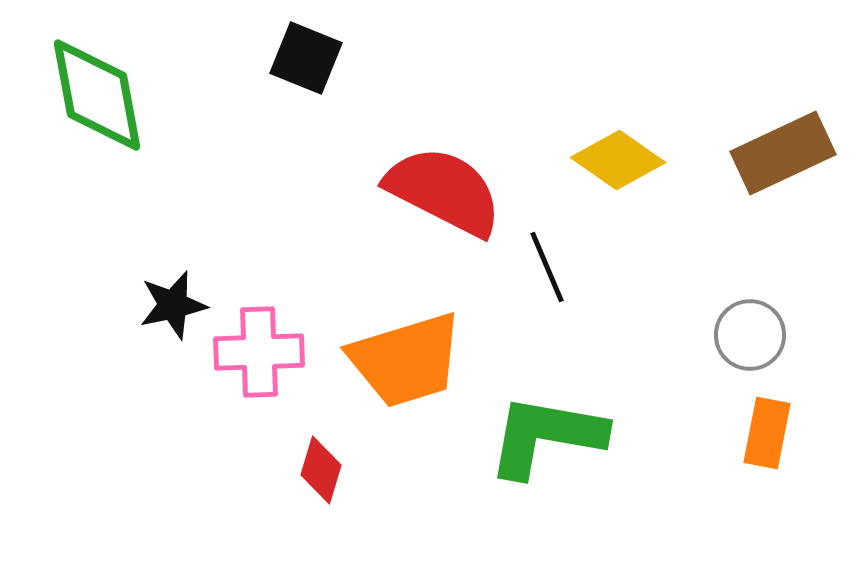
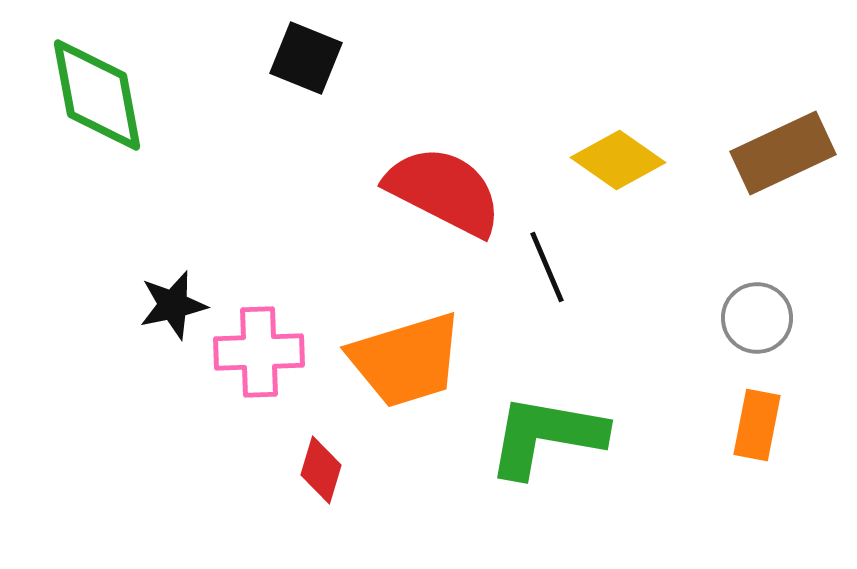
gray circle: moved 7 px right, 17 px up
orange rectangle: moved 10 px left, 8 px up
